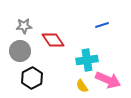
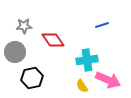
gray circle: moved 5 px left, 1 px down
black hexagon: rotated 15 degrees clockwise
